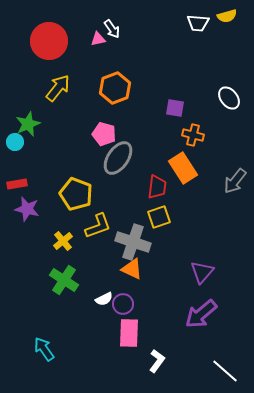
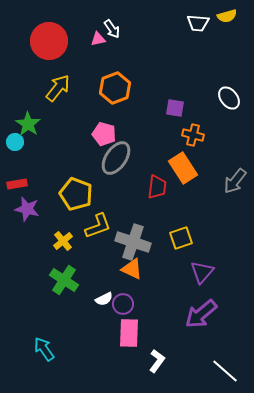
green star: rotated 15 degrees counterclockwise
gray ellipse: moved 2 px left
yellow square: moved 22 px right, 21 px down
